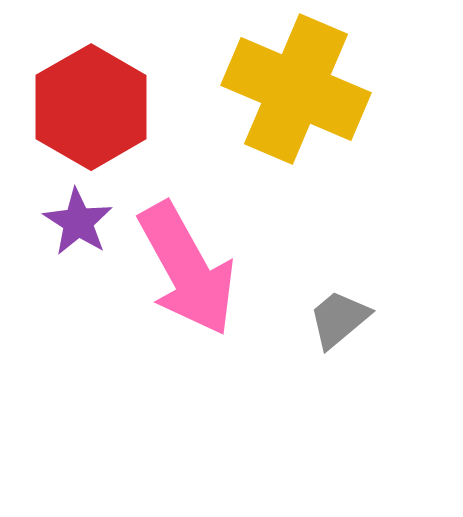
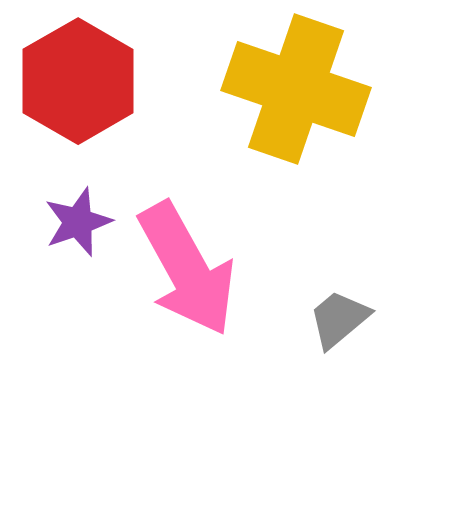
yellow cross: rotated 4 degrees counterclockwise
red hexagon: moved 13 px left, 26 px up
purple star: rotated 20 degrees clockwise
